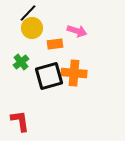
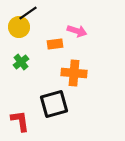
black line: rotated 12 degrees clockwise
yellow circle: moved 13 px left, 1 px up
black square: moved 5 px right, 28 px down
